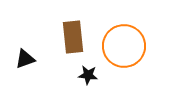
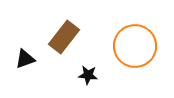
brown rectangle: moved 9 px left; rotated 44 degrees clockwise
orange circle: moved 11 px right
